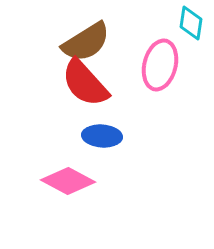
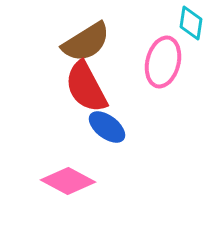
pink ellipse: moved 3 px right, 3 px up
red semicircle: moved 1 px right, 4 px down; rotated 14 degrees clockwise
blue ellipse: moved 5 px right, 9 px up; rotated 33 degrees clockwise
